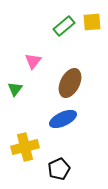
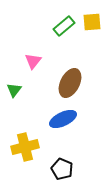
green triangle: moved 1 px left, 1 px down
black pentagon: moved 3 px right; rotated 25 degrees counterclockwise
